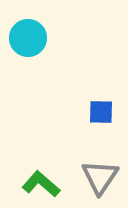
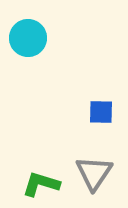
gray triangle: moved 6 px left, 4 px up
green L-shape: rotated 24 degrees counterclockwise
